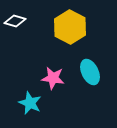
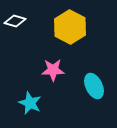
cyan ellipse: moved 4 px right, 14 px down
pink star: moved 8 px up; rotated 10 degrees counterclockwise
